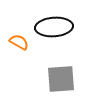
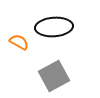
gray square: moved 7 px left, 3 px up; rotated 24 degrees counterclockwise
